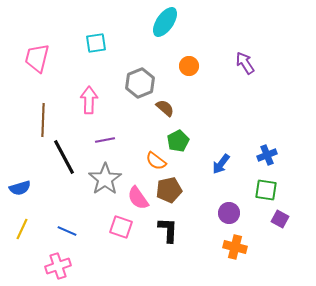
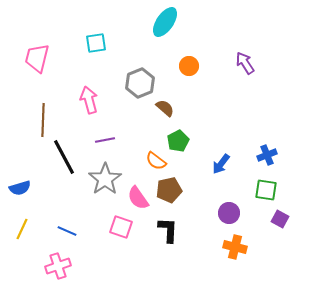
pink arrow: rotated 16 degrees counterclockwise
